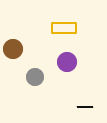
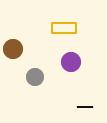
purple circle: moved 4 px right
